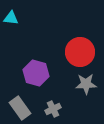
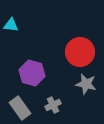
cyan triangle: moved 7 px down
purple hexagon: moved 4 px left
gray star: rotated 15 degrees clockwise
gray cross: moved 4 px up
